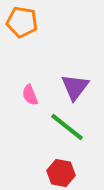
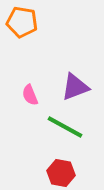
purple triangle: rotated 32 degrees clockwise
green line: moved 2 px left; rotated 9 degrees counterclockwise
